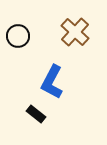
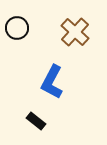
black circle: moved 1 px left, 8 px up
black rectangle: moved 7 px down
